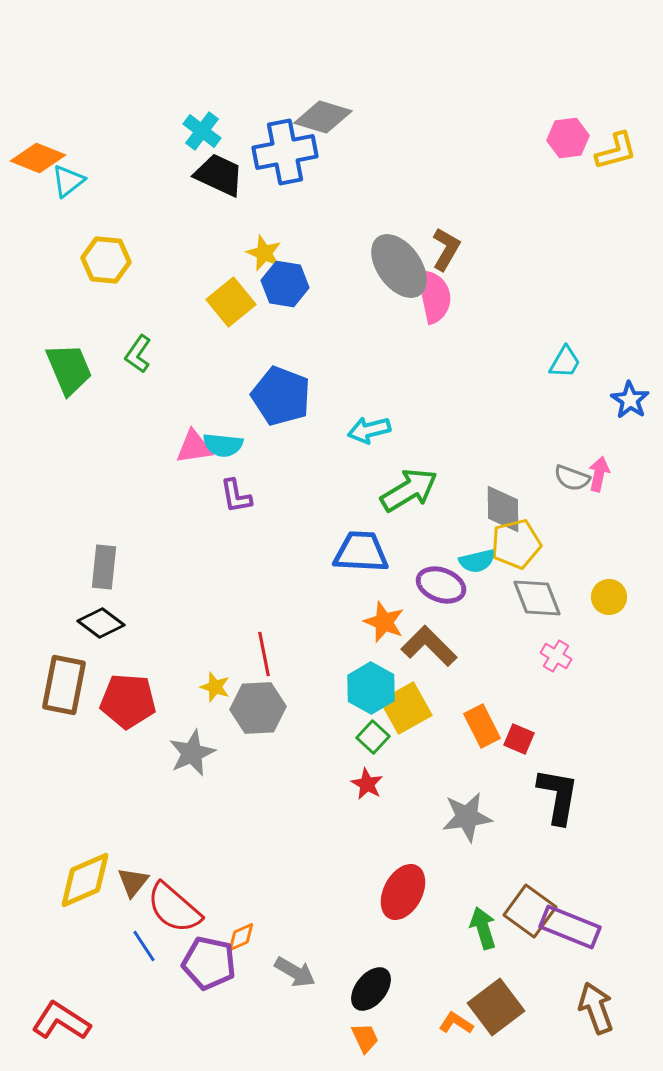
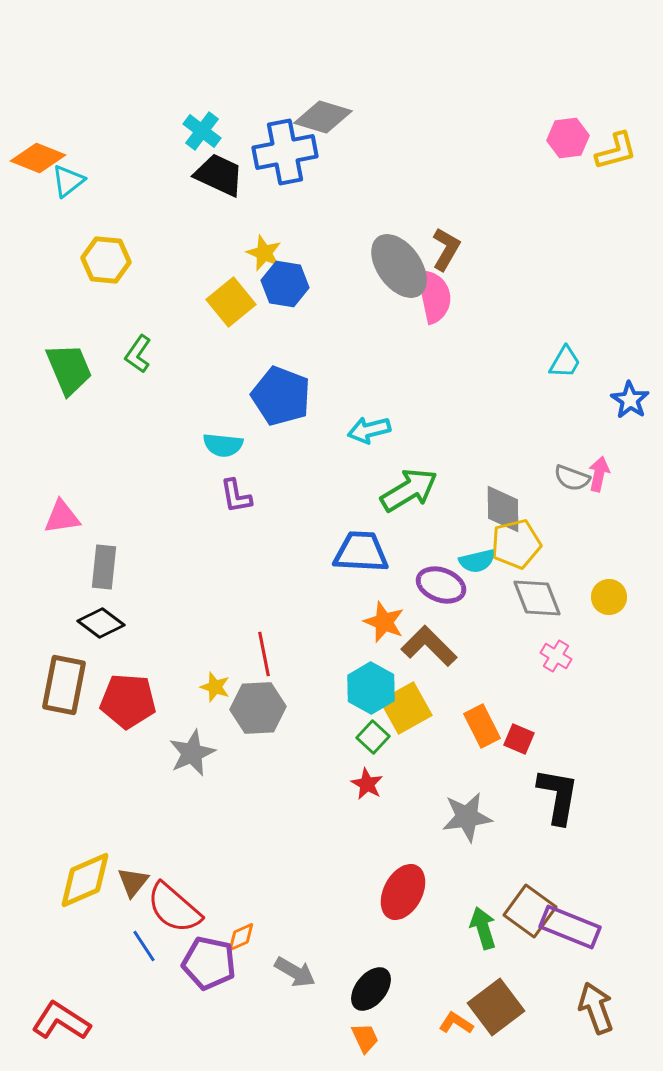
pink triangle at (194, 447): moved 132 px left, 70 px down
